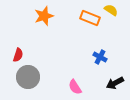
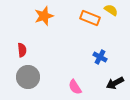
red semicircle: moved 4 px right, 5 px up; rotated 24 degrees counterclockwise
